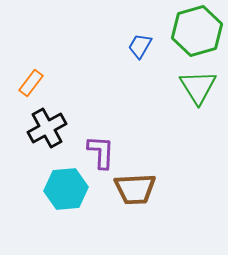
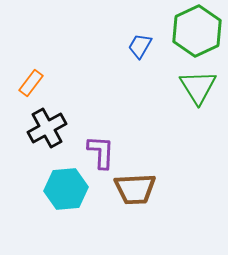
green hexagon: rotated 9 degrees counterclockwise
